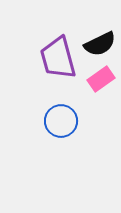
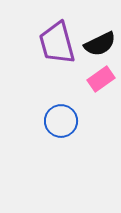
purple trapezoid: moved 1 px left, 15 px up
